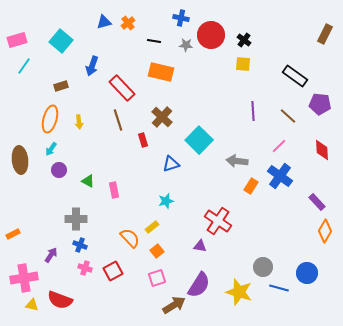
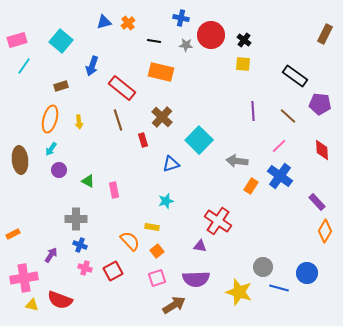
red rectangle at (122, 88): rotated 8 degrees counterclockwise
yellow rectangle at (152, 227): rotated 48 degrees clockwise
orange semicircle at (130, 238): moved 3 px down
purple semicircle at (199, 285): moved 3 px left, 6 px up; rotated 56 degrees clockwise
